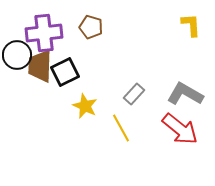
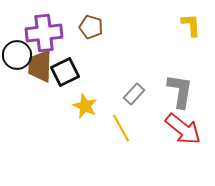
gray L-shape: moved 5 px left, 3 px up; rotated 69 degrees clockwise
red arrow: moved 3 px right
